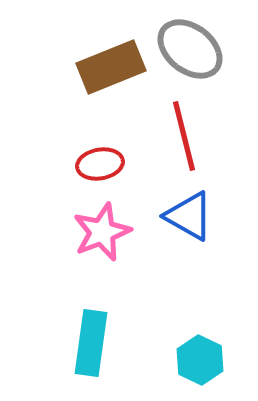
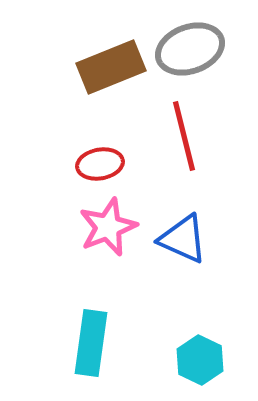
gray ellipse: rotated 58 degrees counterclockwise
blue triangle: moved 6 px left, 23 px down; rotated 6 degrees counterclockwise
pink star: moved 6 px right, 5 px up
